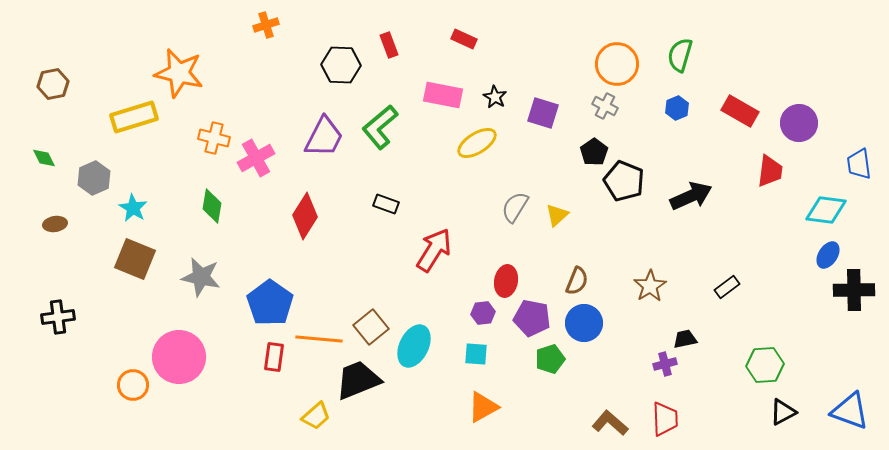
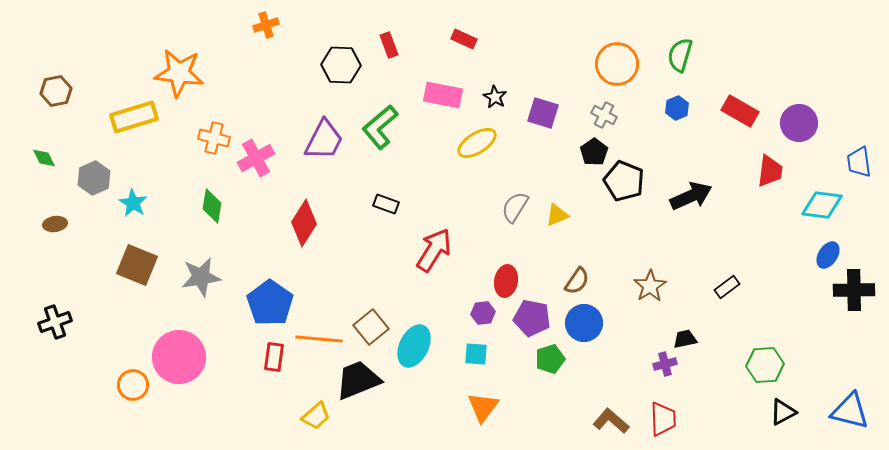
orange star at (179, 73): rotated 6 degrees counterclockwise
brown hexagon at (53, 84): moved 3 px right, 7 px down
gray cross at (605, 106): moved 1 px left, 9 px down
purple trapezoid at (324, 137): moved 3 px down
blue trapezoid at (859, 164): moved 2 px up
cyan star at (133, 208): moved 5 px up
cyan diamond at (826, 210): moved 4 px left, 5 px up
yellow triangle at (557, 215): rotated 20 degrees clockwise
red diamond at (305, 216): moved 1 px left, 7 px down
brown square at (135, 259): moved 2 px right, 6 px down
gray star at (201, 277): rotated 21 degrees counterclockwise
brown semicircle at (577, 281): rotated 12 degrees clockwise
black cross at (58, 317): moved 3 px left, 5 px down; rotated 12 degrees counterclockwise
orange triangle at (483, 407): rotated 24 degrees counterclockwise
blue triangle at (850, 411): rotated 6 degrees counterclockwise
red trapezoid at (665, 419): moved 2 px left
brown L-shape at (610, 423): moved 1 px right, 2 px up
